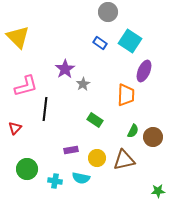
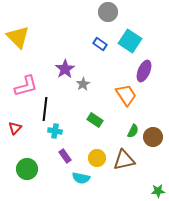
blue rectangle: moved 1 px down
orange trapezoid: rotated 35 degrees counterclockwise
purple rectangle: moved 6 px left, 6 px down; rotated 64 degrees clockwise
cyan cross: moved 50 px up
